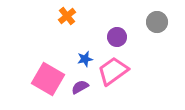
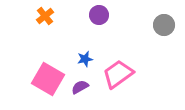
orange cross: moved 22 px left
gray circle: moved 7 px right, 3 px down
purple circle: moved 18 px left, 22 px up
pink trapezoid: moved 5 px right, 3 px down
